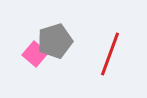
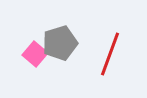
gray pentagon: moved 5 px right, 2 px down
